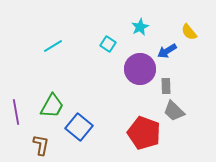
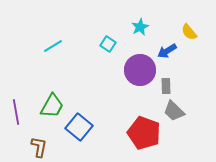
purple circle: moved 1 px down
brown L-shape: moved 2 px left, 2 px down
